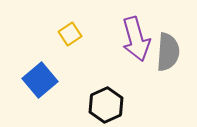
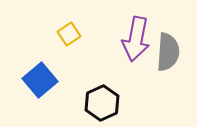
yellow square: moved 1 px left
purple arrow: rotated 27 degrees clockwise
black hexagon: moved 4 px left, 2 px up
